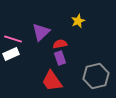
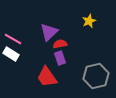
yellow star: moved 11 px right
purple triangle: moved 8 px right
pink line: rotated 12 degrees clockwise
white rectangle: rotated 56 degrees clockwise
red trapezoid: moved 5 px left, 4 px up
